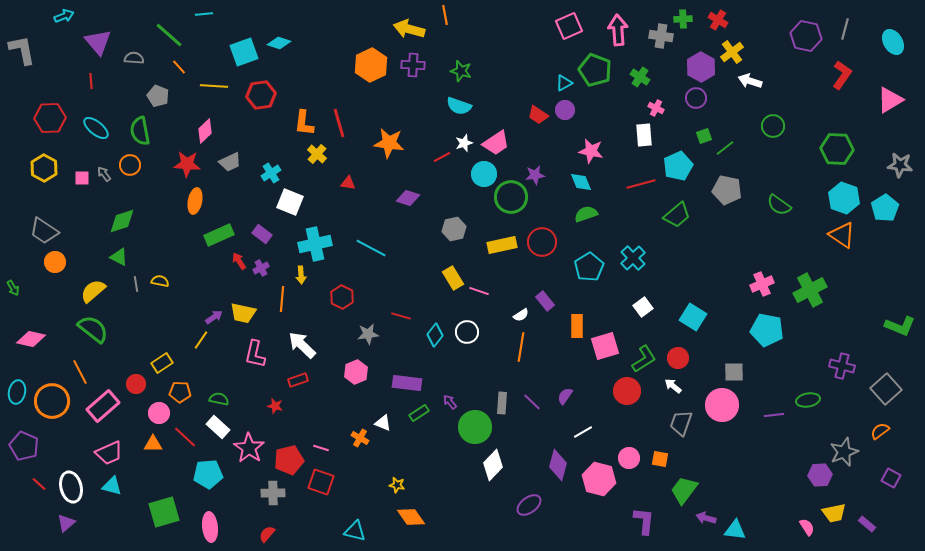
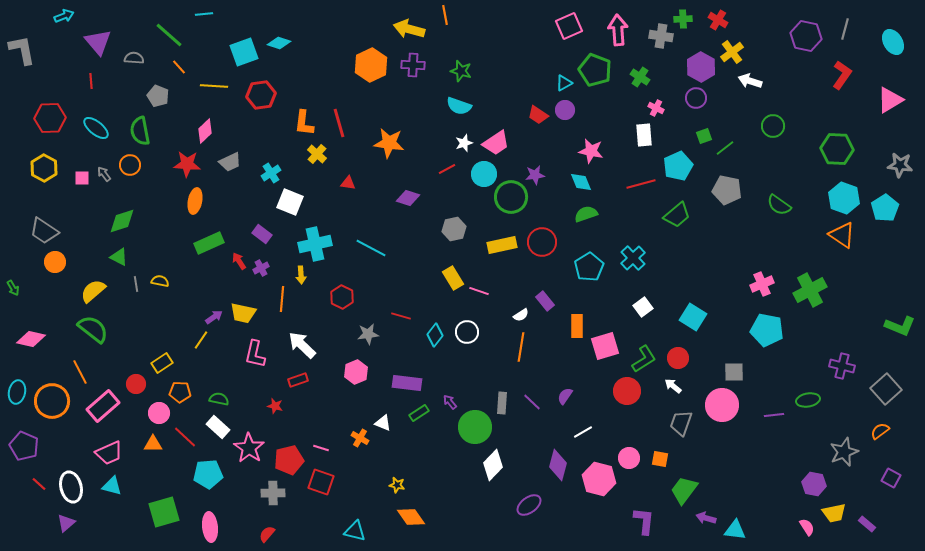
red line at (442, 157): moved 5 px right, 12 px down
green rectangle at (219, 235): moved 10 px left, 8 px down
purple hexagon at (820, 475): moved 6 px left, 9 px down; rotated 15 degrees clockwise
